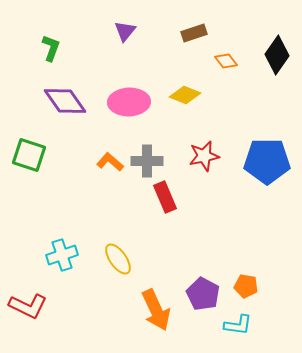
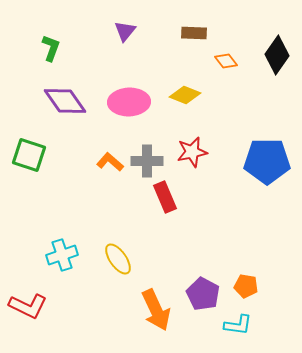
brown rectangle: rotated 20 degrees clockwise
red star: moved 12 px left, 4 px up
